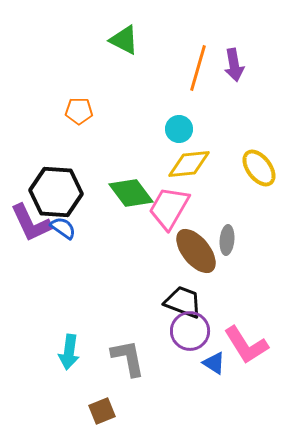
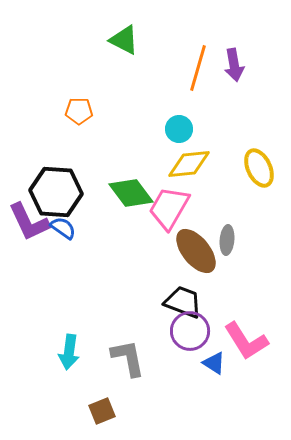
yellow ellipse: rotated 12 degrees clockwise
purple L-shape: moved 2 px left, 1 px up
pink L-shape: moved 4 px up
